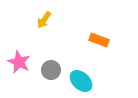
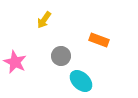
pink star: moved 4 px left
gray circle: moved 10 px right, 14 px up
